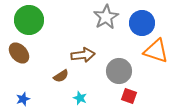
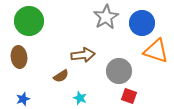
green circle: moved 1 px down
brown ellipse: moved 4 px down; rotated 35 degrees clockwise
